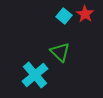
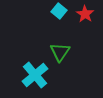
cyan square: moved 5 px left, 5 px up
green triangle: rotated 20 degrees clockwise
